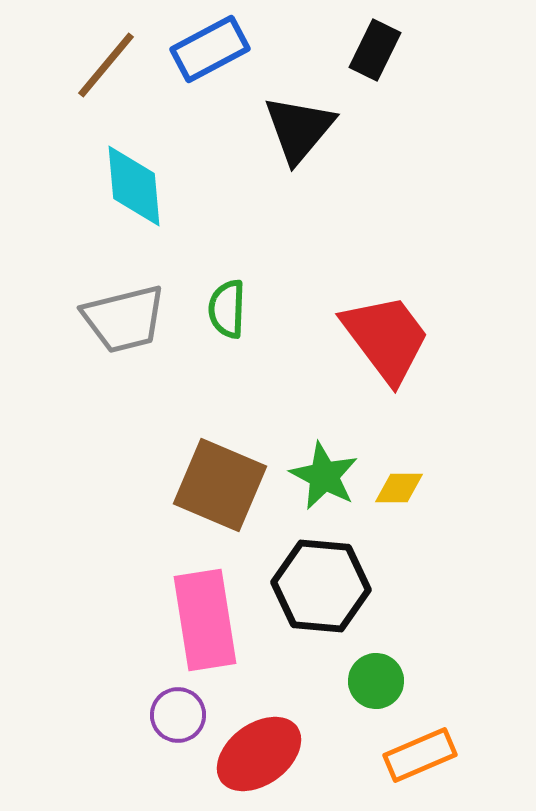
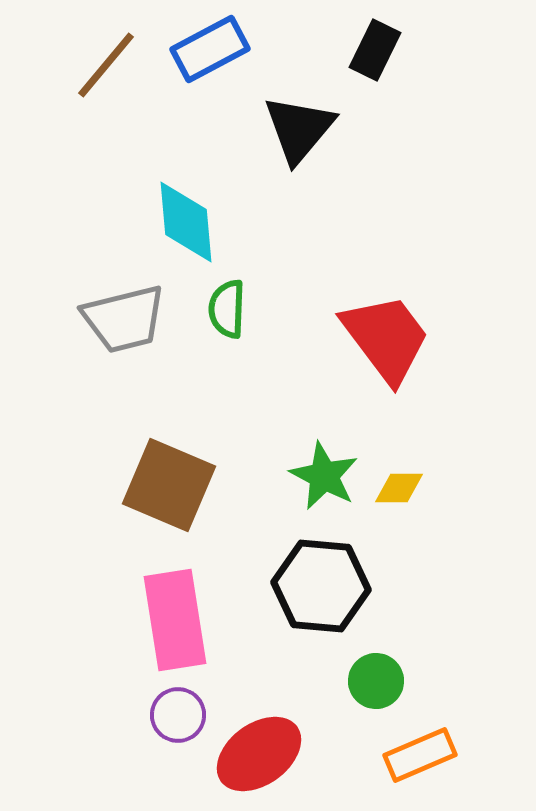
cyan diamond: moved 52 px right, 36 px down
brown square: moved 51 px left
pink rectangle: moved 30 px left
